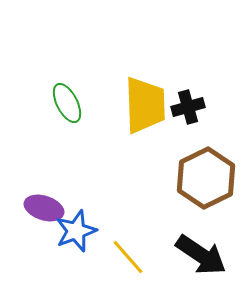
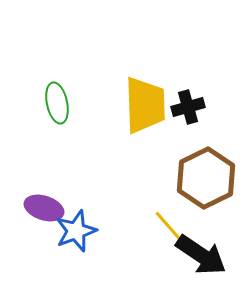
green ellipse: moved 10 px left; rotated 15 degrees clockwise
yellow line: moved 42 px right, 29 px up
